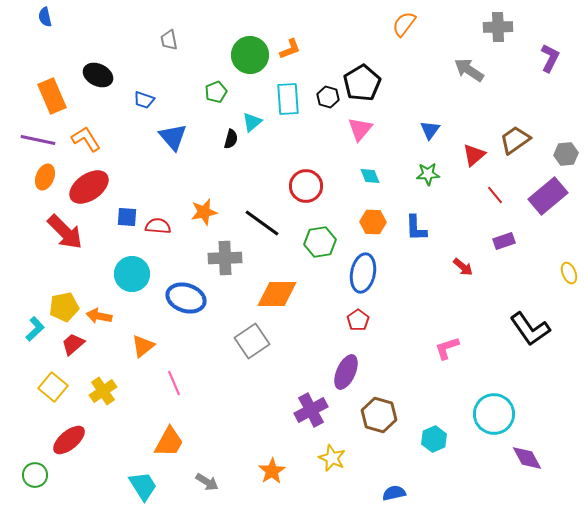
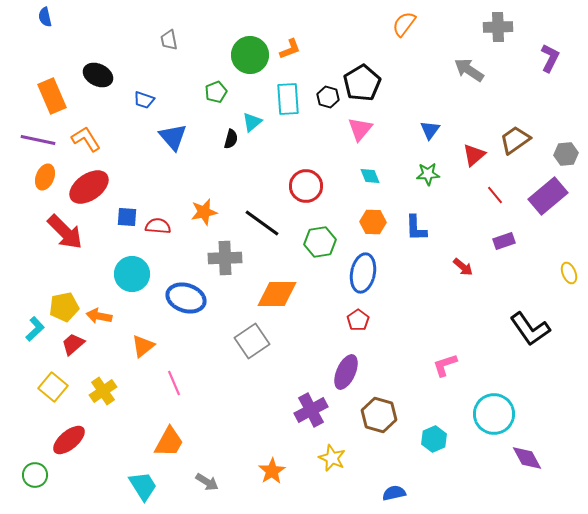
pink L-shape at (447, 348): moved 2 px left, 17 px down
